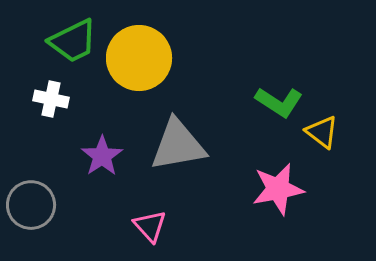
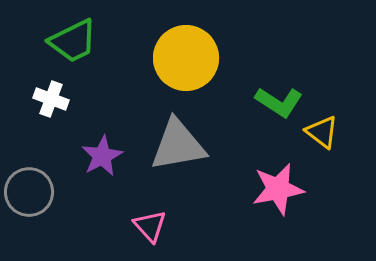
yellow circle: moved 47 px right
white cross: rotated 8 degrees clockwise
purple star: rotated 6 degrees clockwise
gray circle: moved 2 px left, 13 px up
